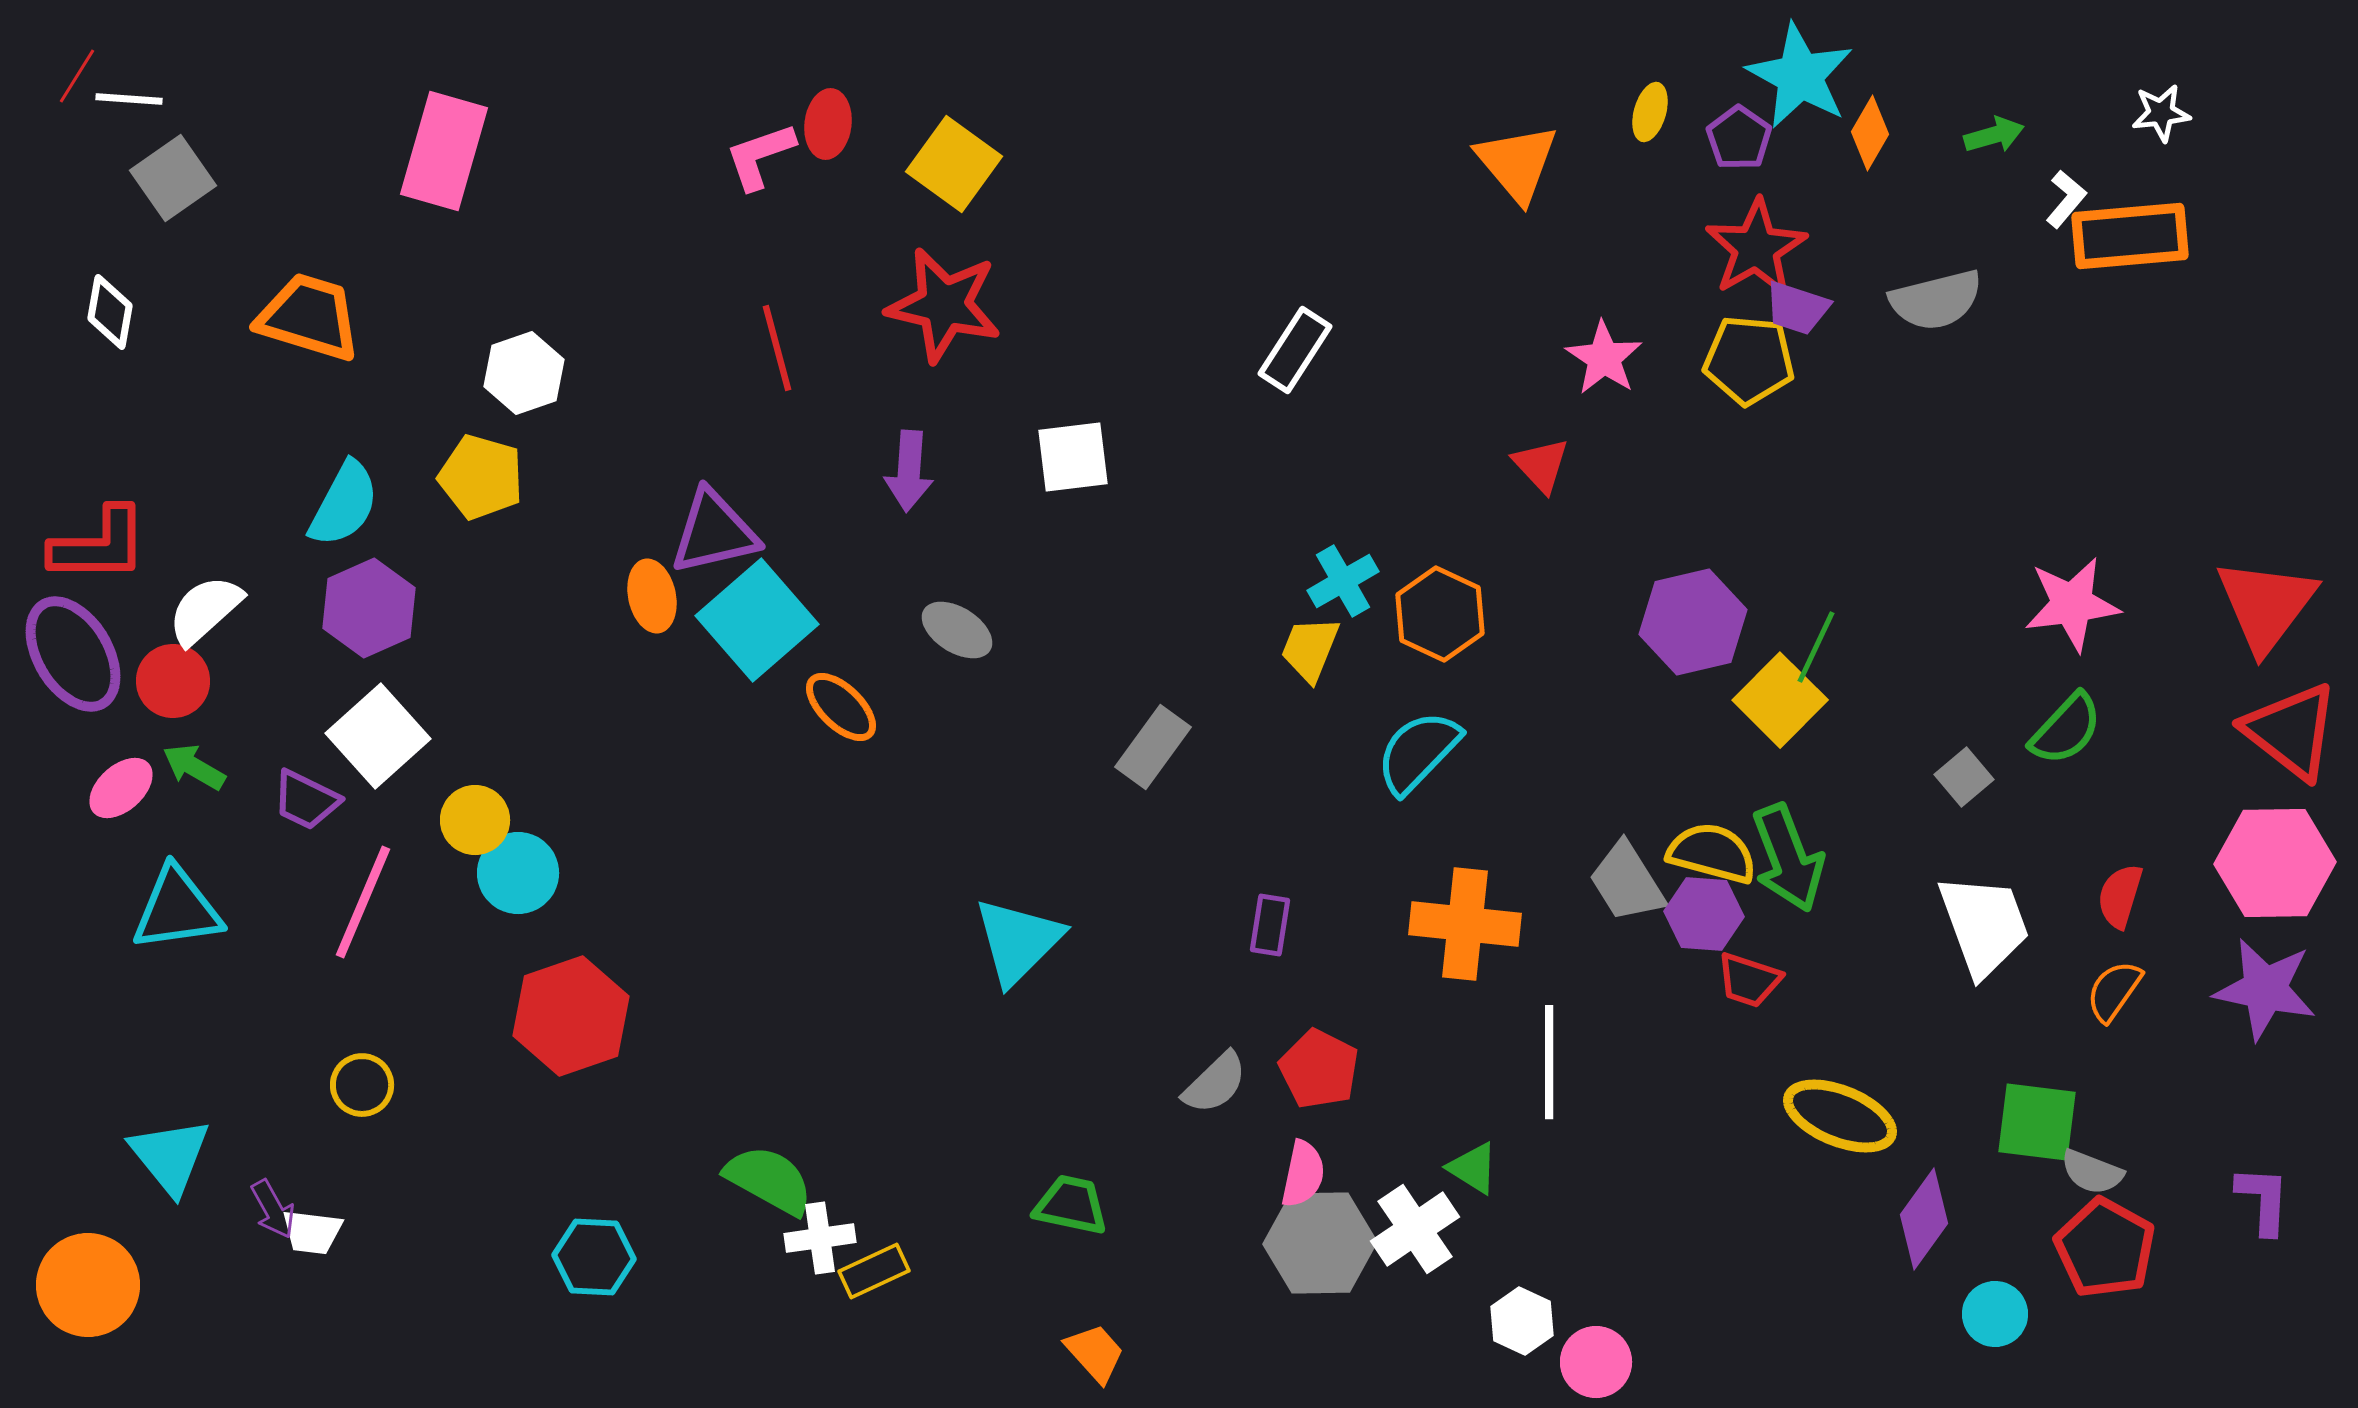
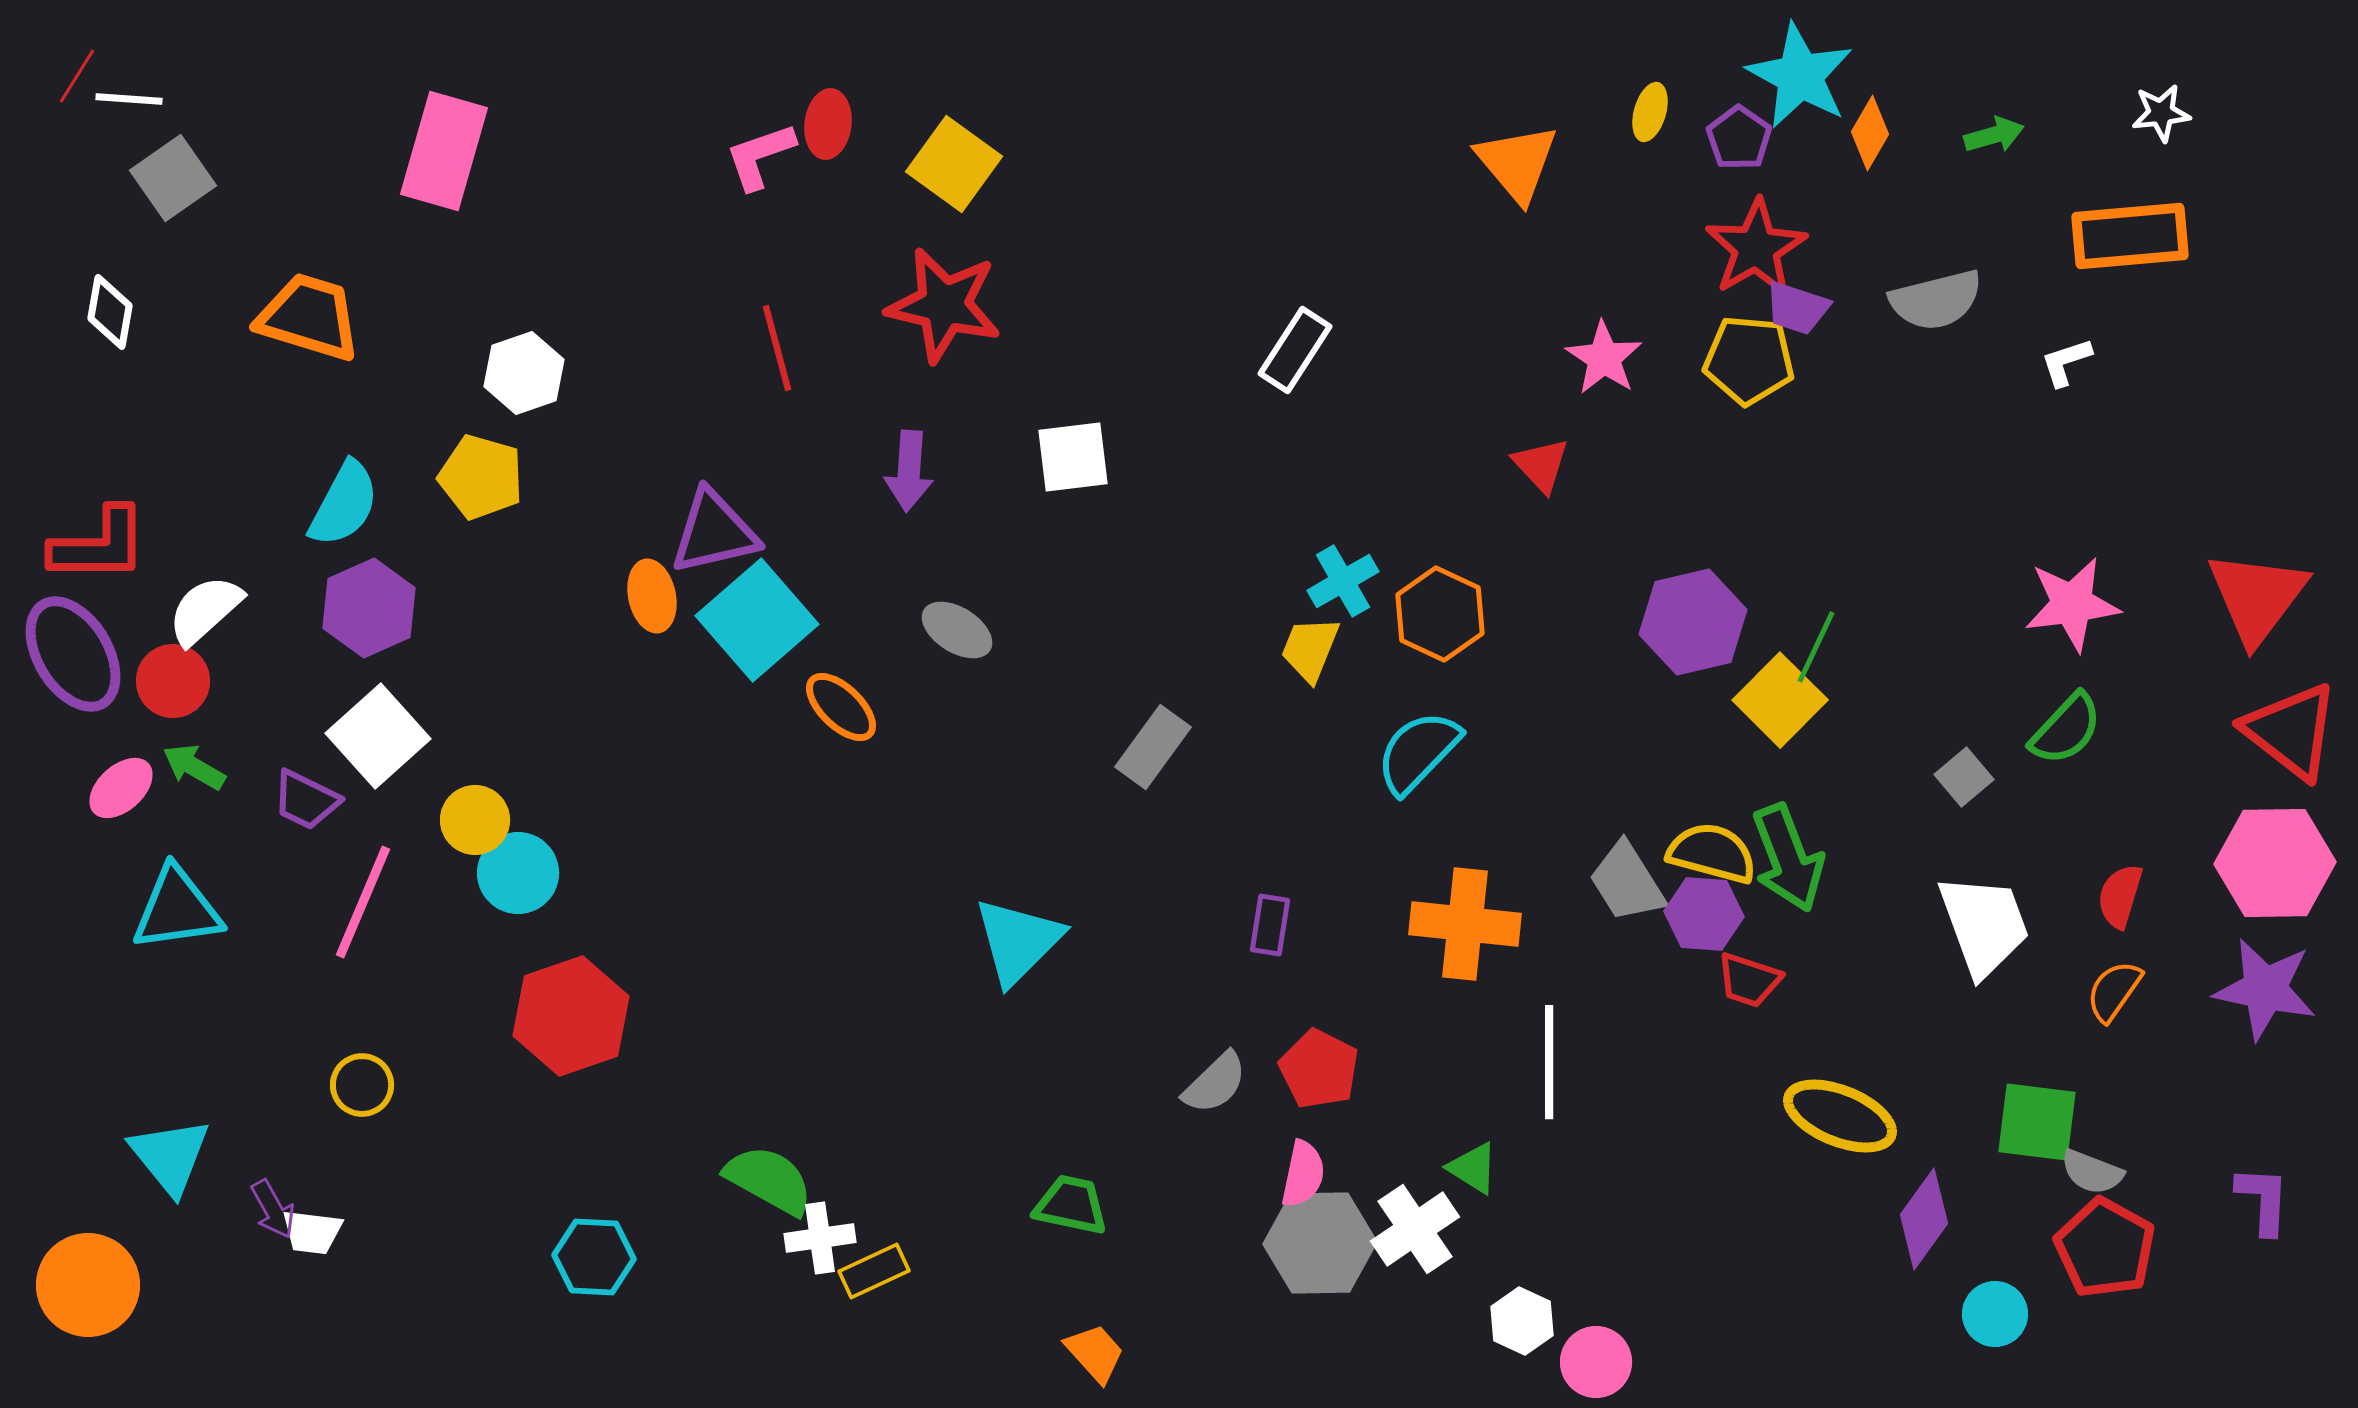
white L-shape at (2066, 199): moved 163 px down; rotated 148 degrees counterclockwise
red triangle at (2266, 605): moved 9 px left, 8 px up
